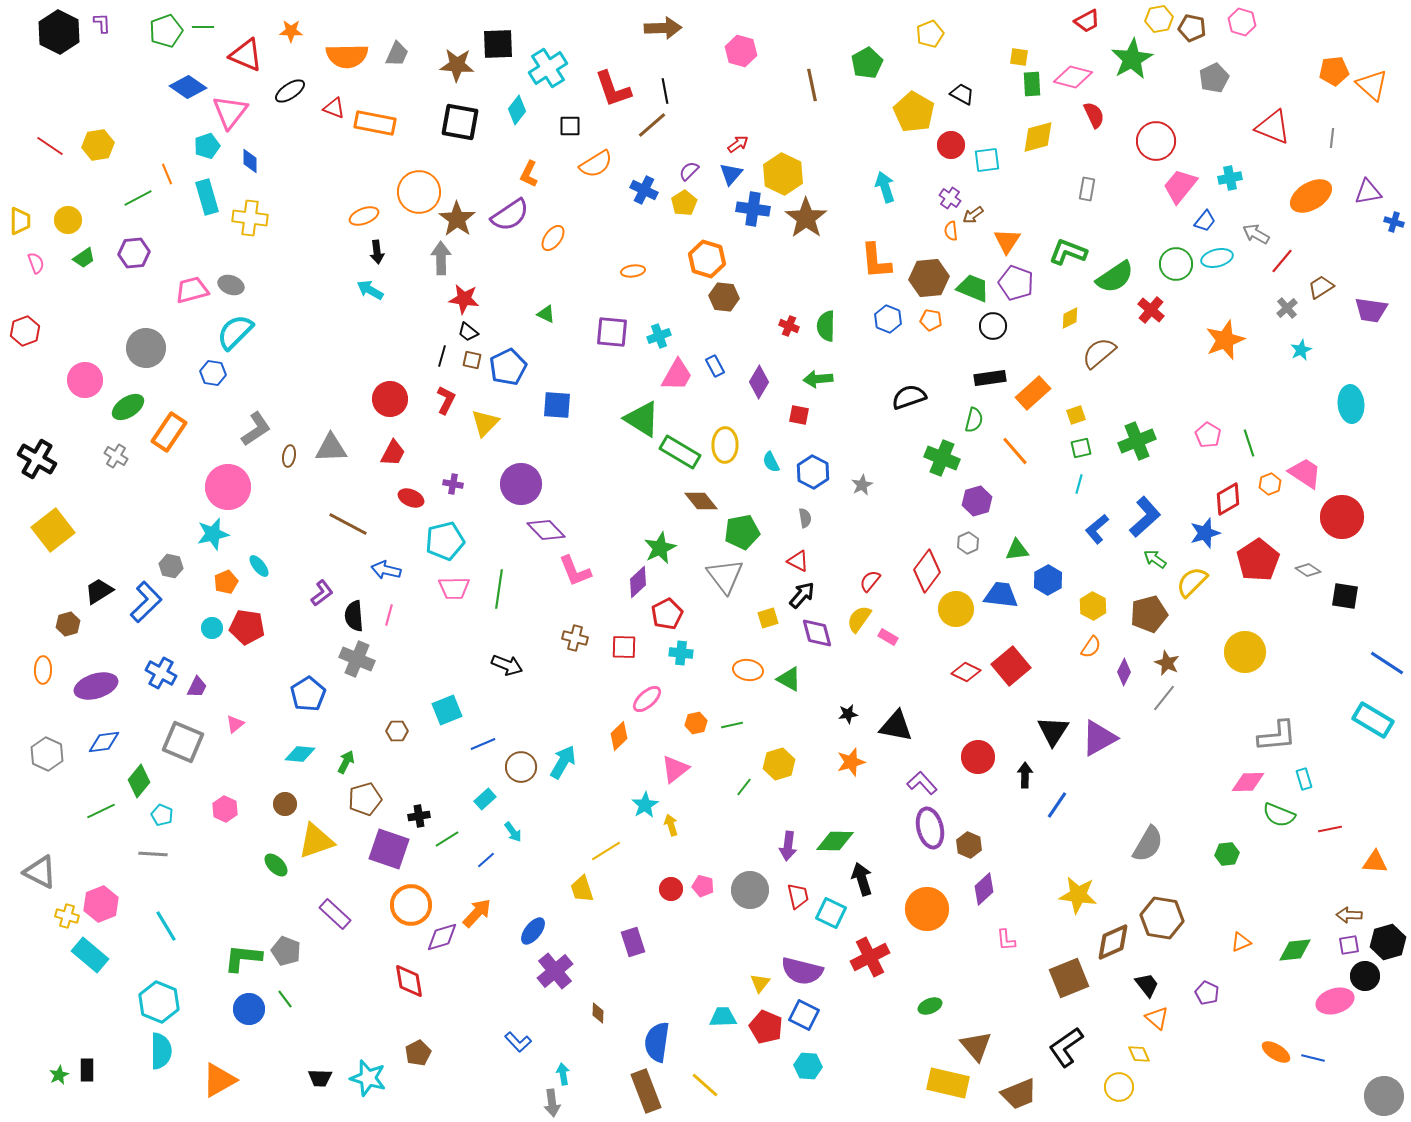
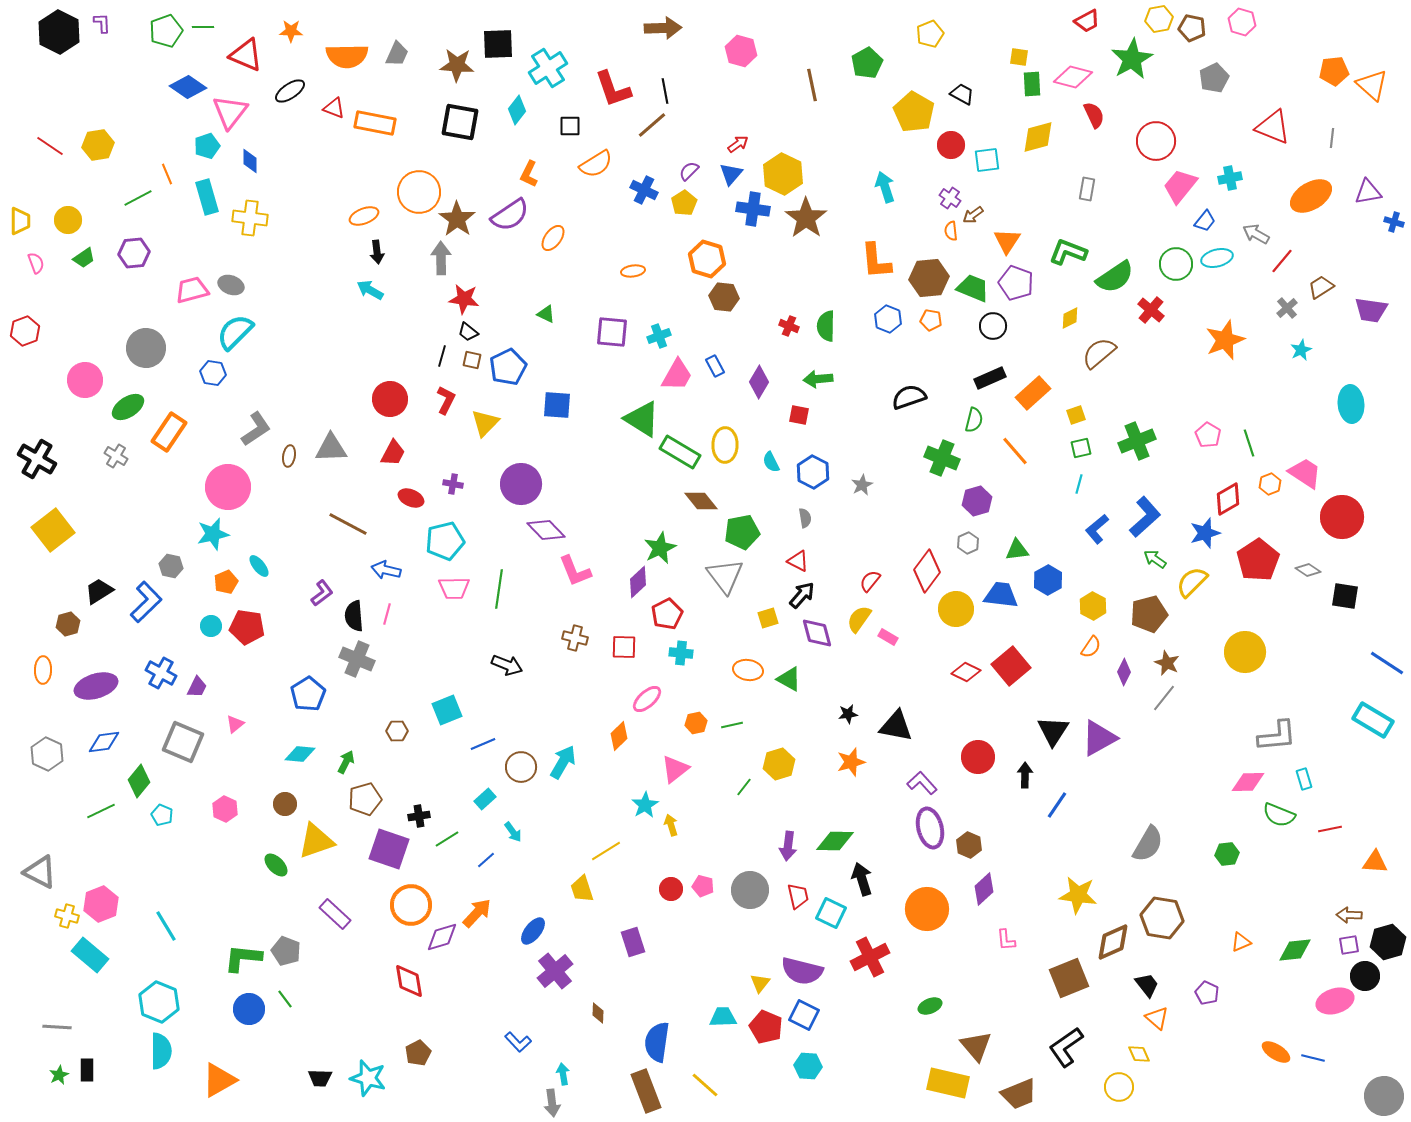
black rectangle at (990, 378): rotated 16 degrees counterclockwise
pink line at (389, 615): moved 2 px left, 1 px up
cyan circle at (212, 628): moved 1 px left, 2 px up
gray line at (153, 854): moved 96 px left, 173 px down
